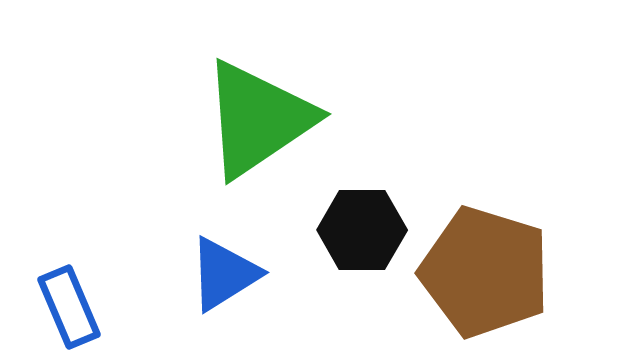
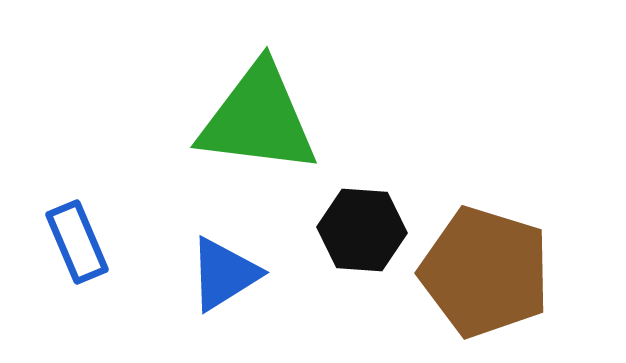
green triangle: rotated 41 degrees clockwise
black hexagon: rotated 4 degrees clockwise
blue rectangle: moved 8 px right, 65 px up
